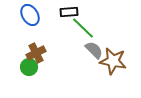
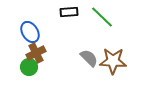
blue ellipse: moved 17 px down
green line: moved 19 px right, 11 px up
gray semicircle: moved 5 px left, 8 px down
brown star: rotated 8 degrees counterclockwise
